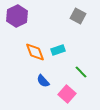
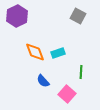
cyan rectangle: moved 3 px down
green line: rotated 48 degrees clockwise
